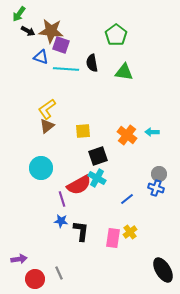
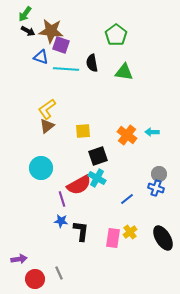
green arrow: moved 6 px right
black ellipse: moved 32 px up
